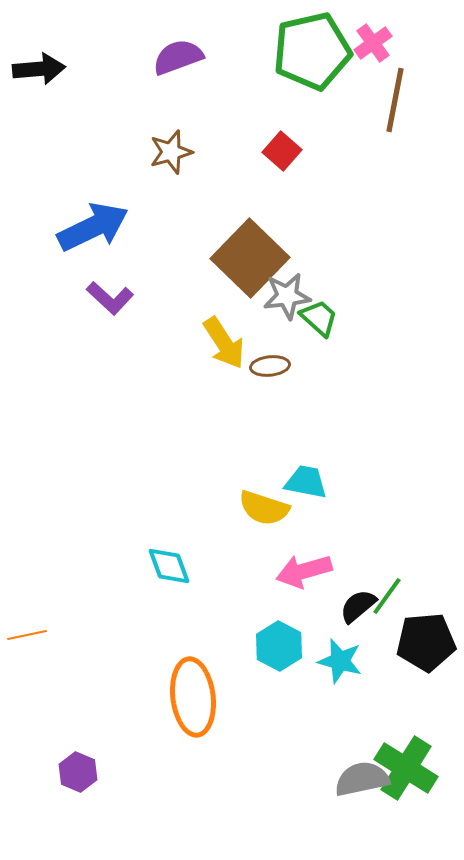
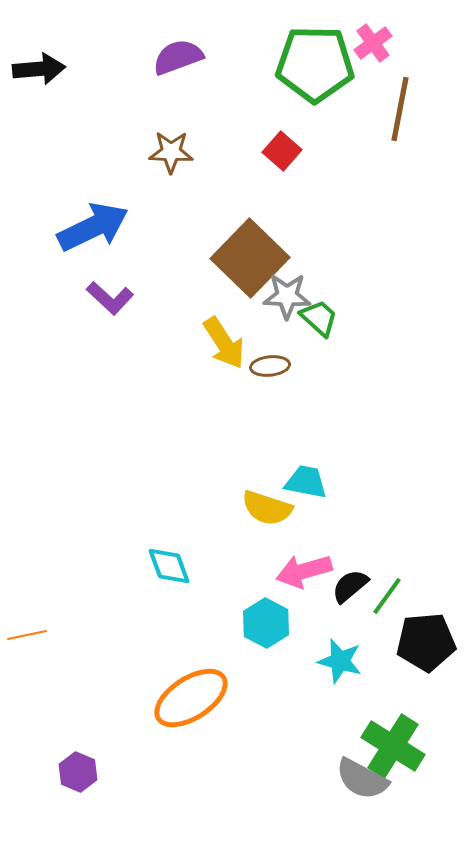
green pentagon: moved 3 px right, 13 px down; rotated 14 degrees clockwise
brown line: moved 5 px right, 9 px down
brown star: rotated 18 degrees clockwise
gray star: rotated 9 degrees clockwise
yellow semicircle: moved 3 px right
black semicircle: moved 8 px left, 20 px up
cyan hexagon: moved 13 px left, 23 px up
orange ellipse: moved 2 px left, 1 px down; rotated 64 degrees clockwise
green cross: moved 13 px left, 22 px up
gray semicircle: rotated 140 degrees counterclockwise
